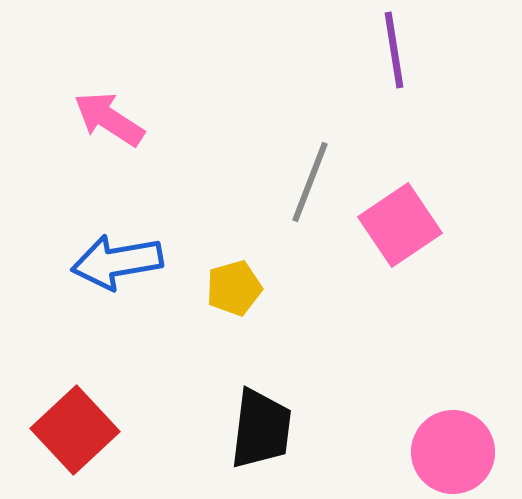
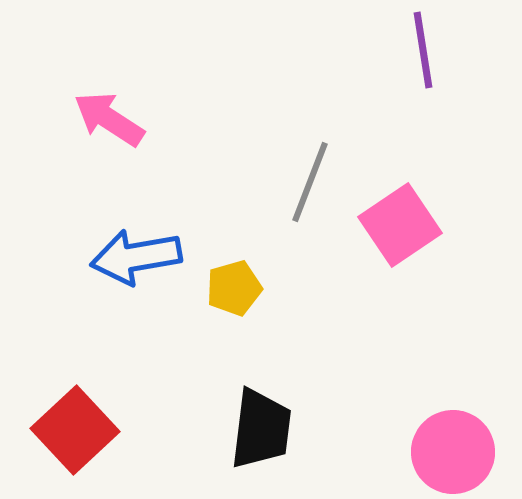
purple line: moved 29 px right
blue arrow: moved 19 px right, 5 px up
